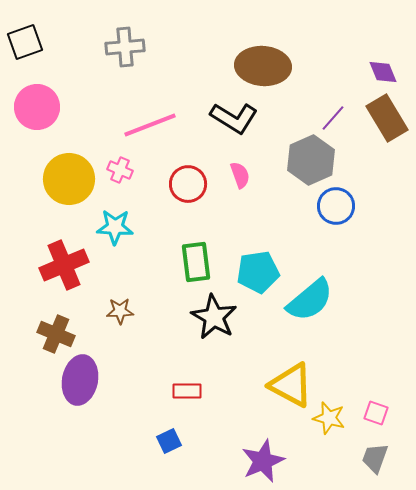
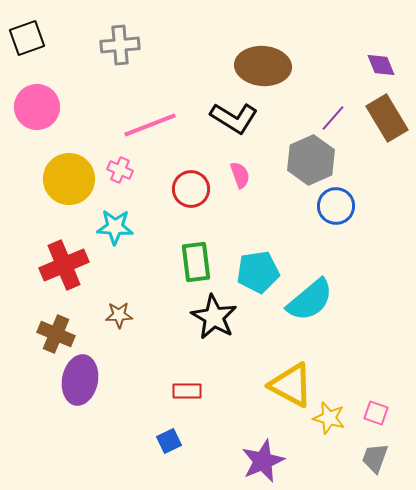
black square: moved 2 px right, 4 px up
gray cross: moved 5 px left, 2 px up
purple diamond: moved 2 px left, 7 px up
red circle: moved 3 px right, 5 px down
brown star: moved 1 px left, 4 px down
